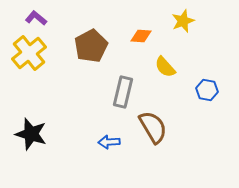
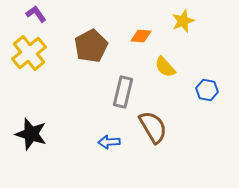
purple L-shape: moved 4 px up; rotated 15 degrees clockwise
